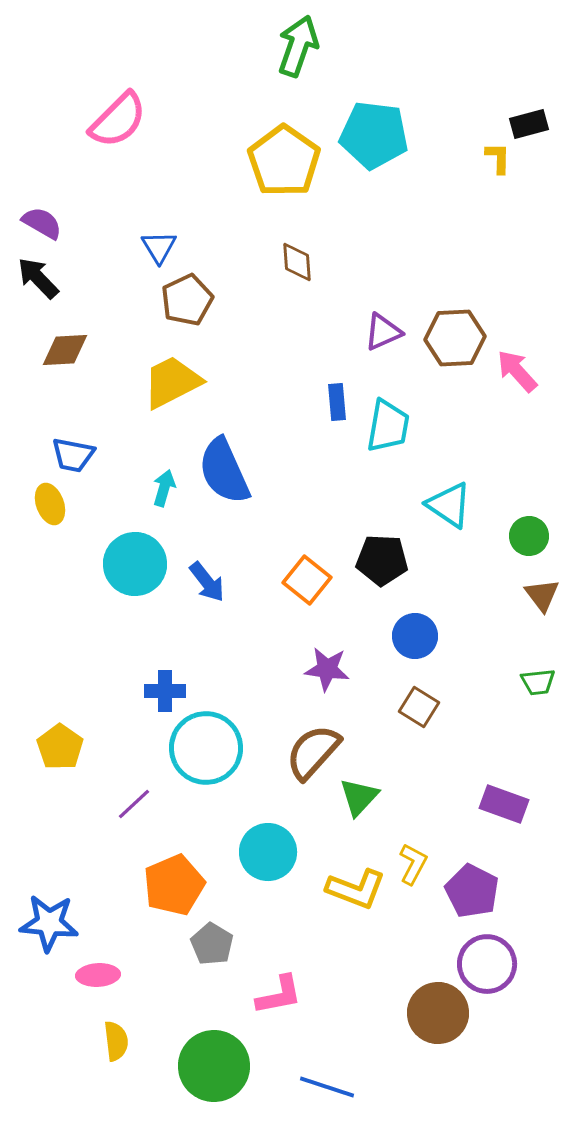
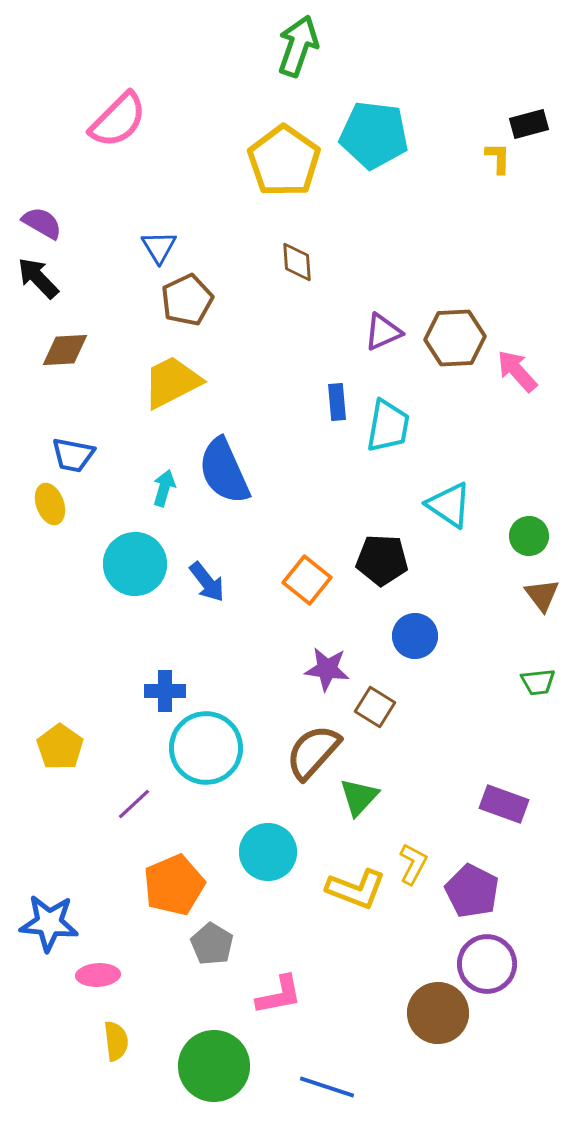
brown square at (419, 707): moved 44 px left
